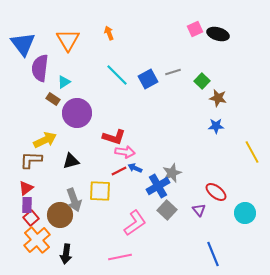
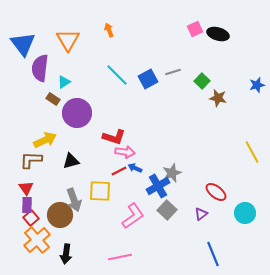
orange arrow: moved 3 px up
blue star: moved 41 px right, 41 px up; rotated 14 degrees counterclockwise
red triangle: rotated 28 degrees counterclockwise
purple triangle: moved 2 px right, 4 px down; rotated 32 degrees clockwise
pink L-shape: moved 2 px left, 7 px up
